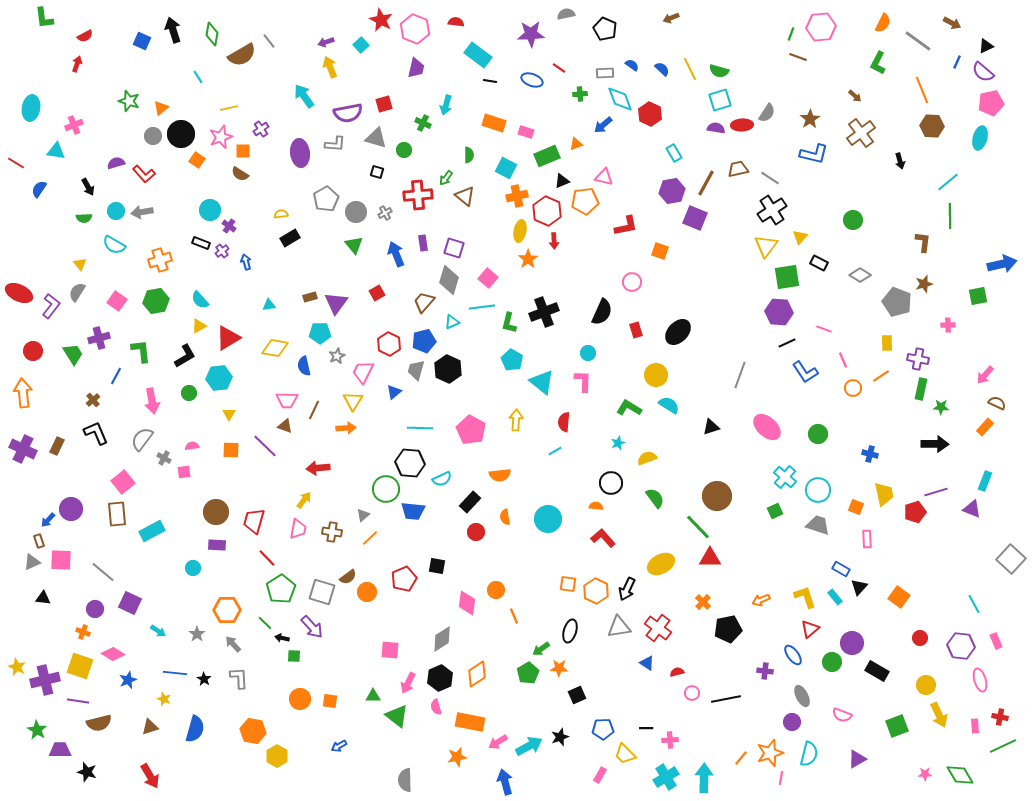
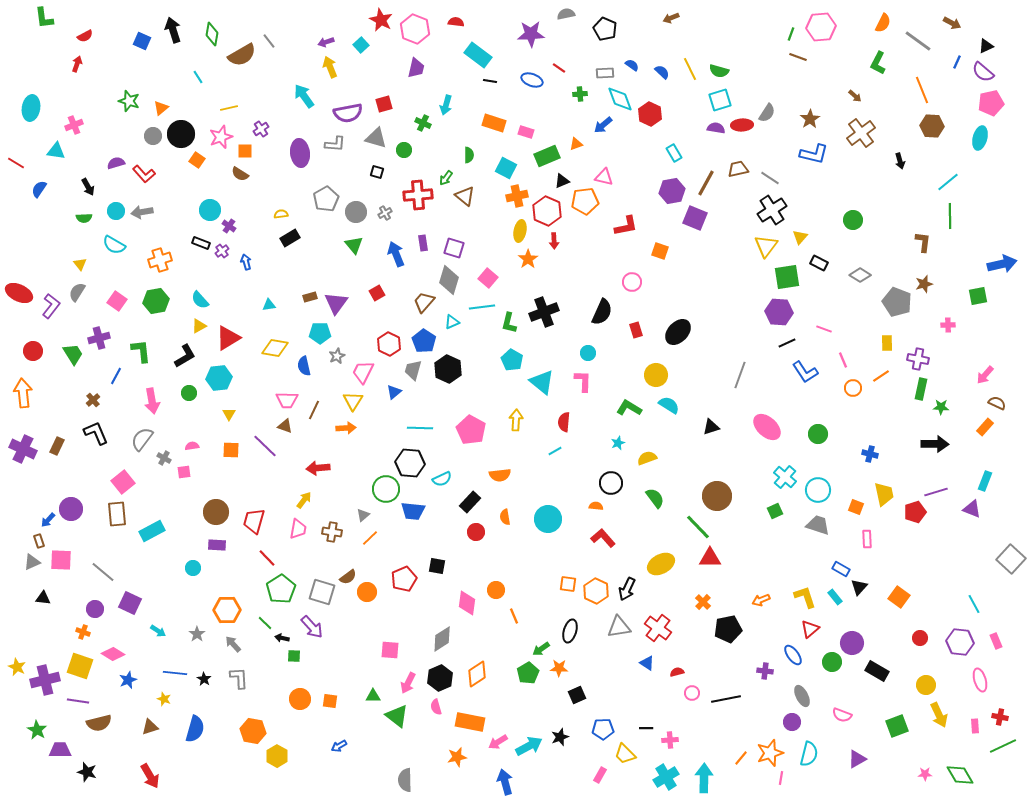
blue semicircle at (662, 69): moved 3 px down
orange square at (243, 151): moved 2 px right
blue pentagon at (424, 341): rotated 25 degrees counterclockwise
gray trapezoid at (416, 370): moved 3 px left
purple hexagon at (961, 646): moved 1 px left, 4 px up
